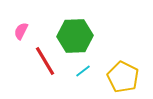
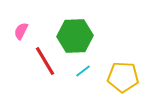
yellow pentagon: rotated 24 degrees counterclockwise
